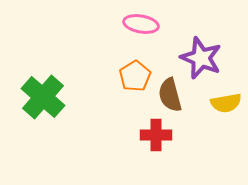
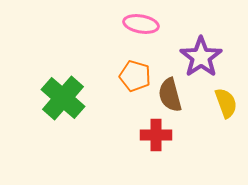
purple star: moved 1 px up; rotated 15 degrees clockwise
orange pentagon: rotated 24 degrees counterclockwise
green cross: moved 20 px right, 1 px down
yellow semicircle: rotated 100 degrees counterclockwise
